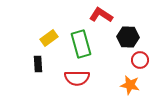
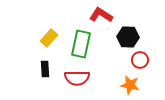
yellow rectangle: rotated 12 degrees counterclockwise
green rectangle: rotated 28 degrees clockwise
black rectangle: moved 7 px right, 5 px down
